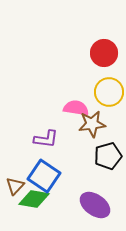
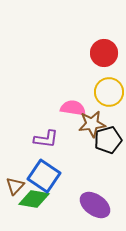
pink semicircle: moved 3 px left
black pentagon: moved 16 px up
